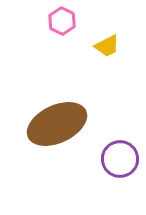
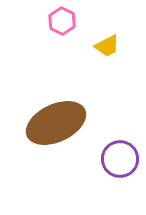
brown ellipse: moved 1 px left, 1 px up
